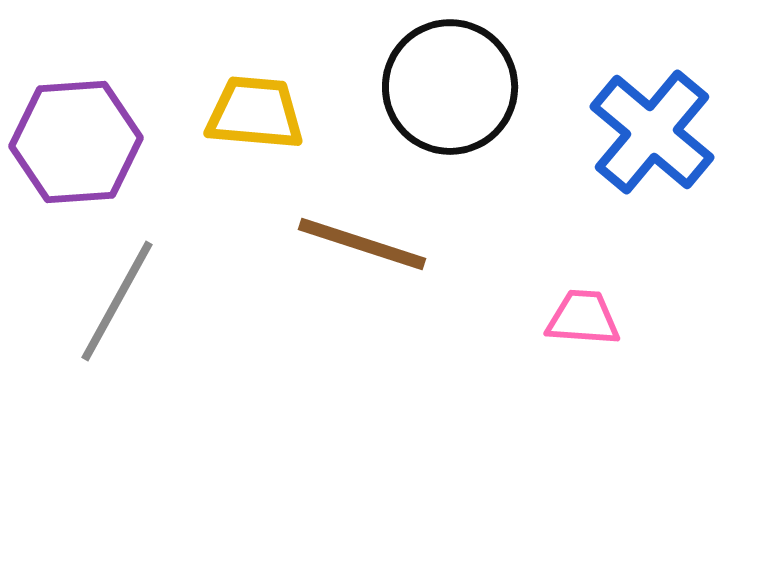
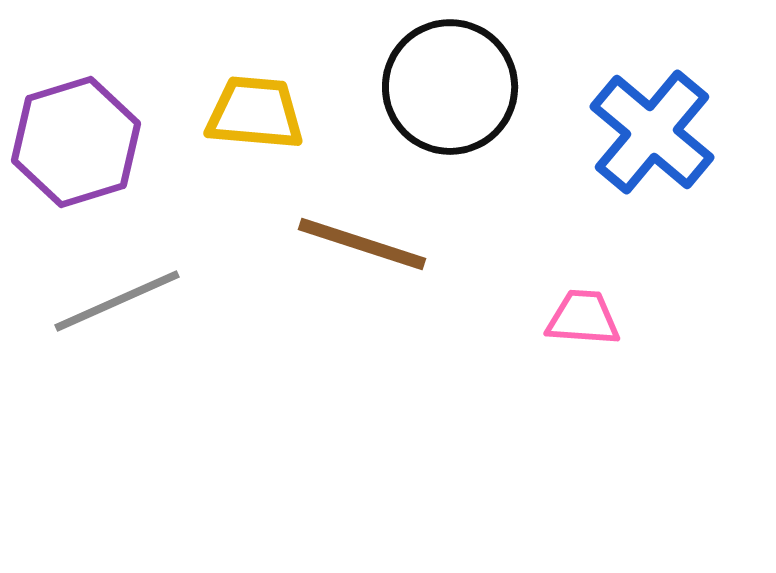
purple hexagon: rotated 13 degrees counterclockwise
gray line: rotated 37 degrees clockwise
